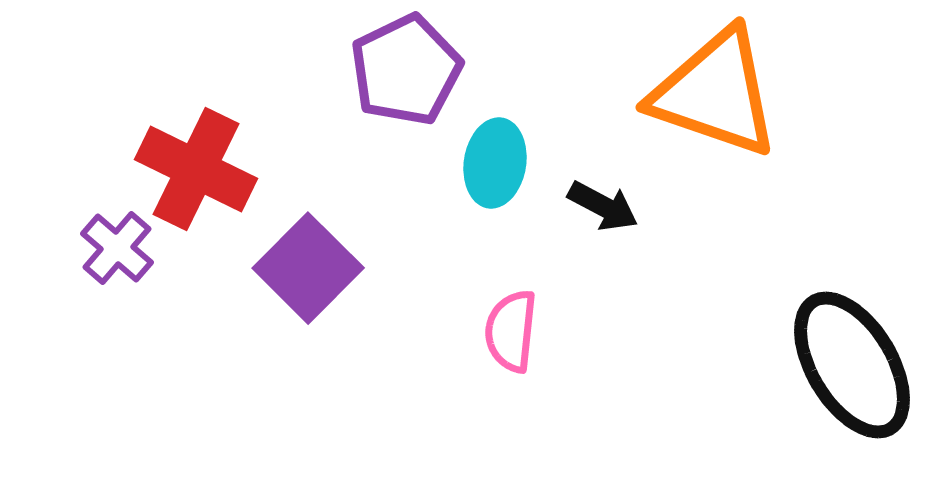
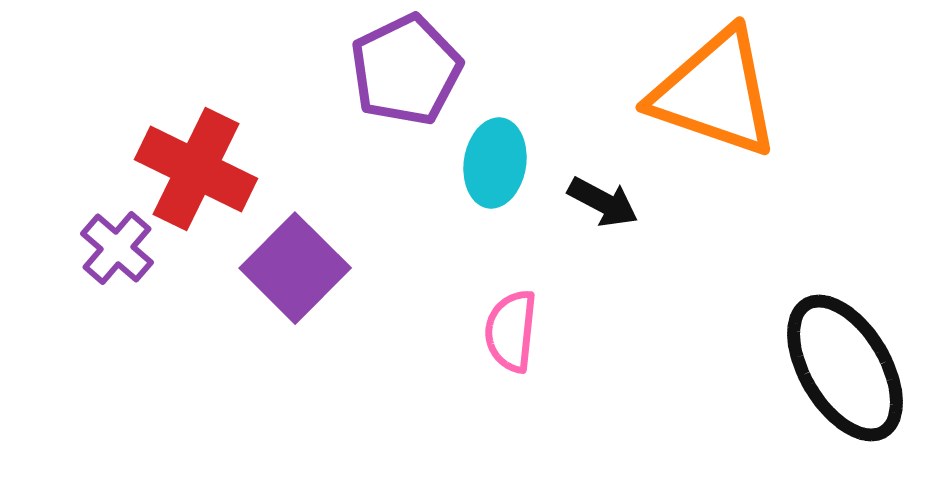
black arrow: moved 4 px up
purple square: moved 13 px left
black ellipse: moved 7 px left, 3 px down
